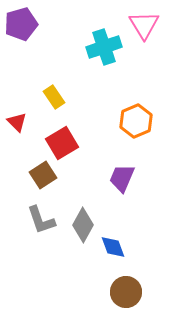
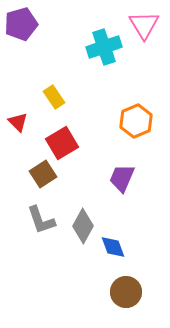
red triangle: moved 1 px right
brown square: moved 1 px up
gray diamond: moved 1 px down
